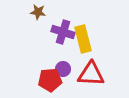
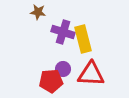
red pentagon: moved 1 px right, 1 px down
